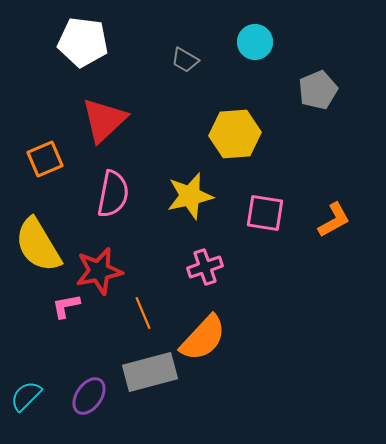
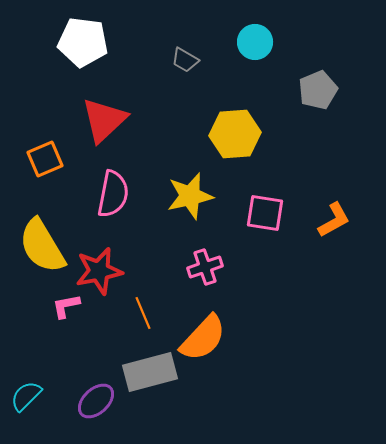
yellow semicircle: moved 4 px right, 1 px down
purple ellipse: moved 7 px right, 5 px down; rotated 12 degrees clockwise
